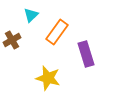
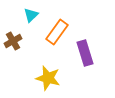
brown cross: moved 1 px right, 1 px down
purple rectangle: moved 1 px left, 1 px up
